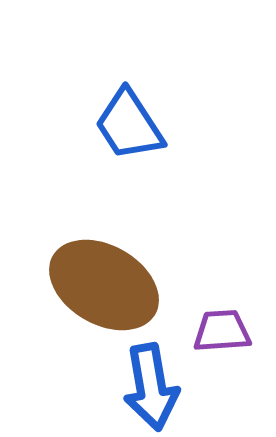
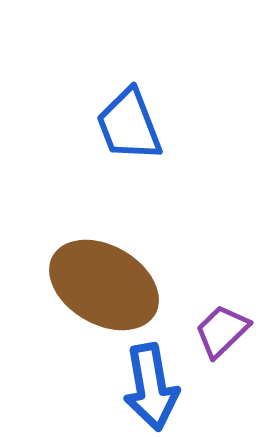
blue trapezoid: rotated 12 degrees clockwise
purple trapezoid: rotated 40 degrees counterclockwise
